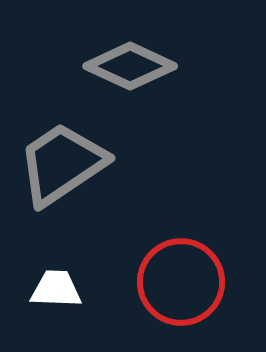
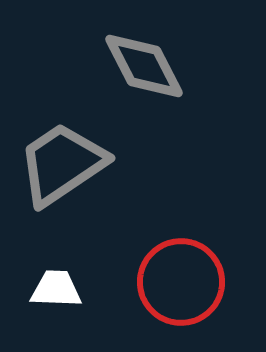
gray diamond: moved 14 px right; rotated 38 degrees clockwise
